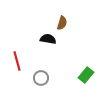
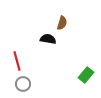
gray circle: moved 18 px left, 6 px down
